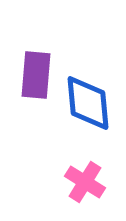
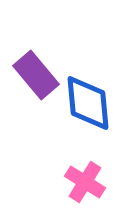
purple rectangle: rotated 45 degrees counterclockwise
